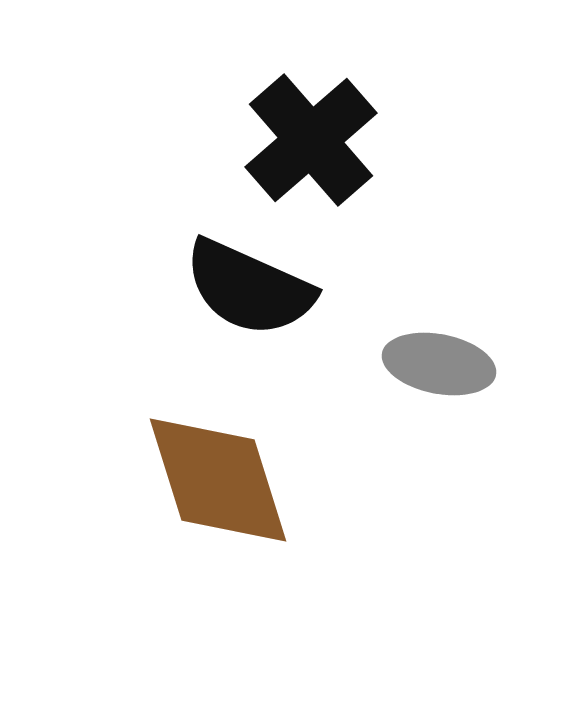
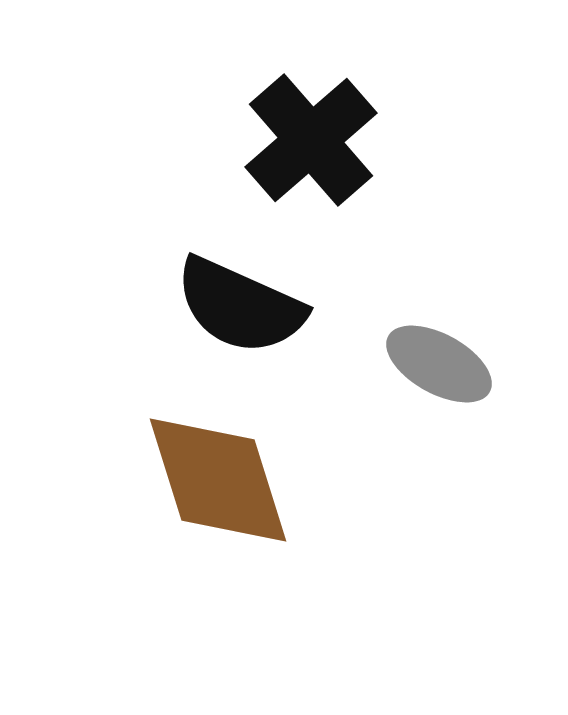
black semicircle: moved 9 px left, 18 px down
gray ellipse: rotated 18 degrees clockwise
